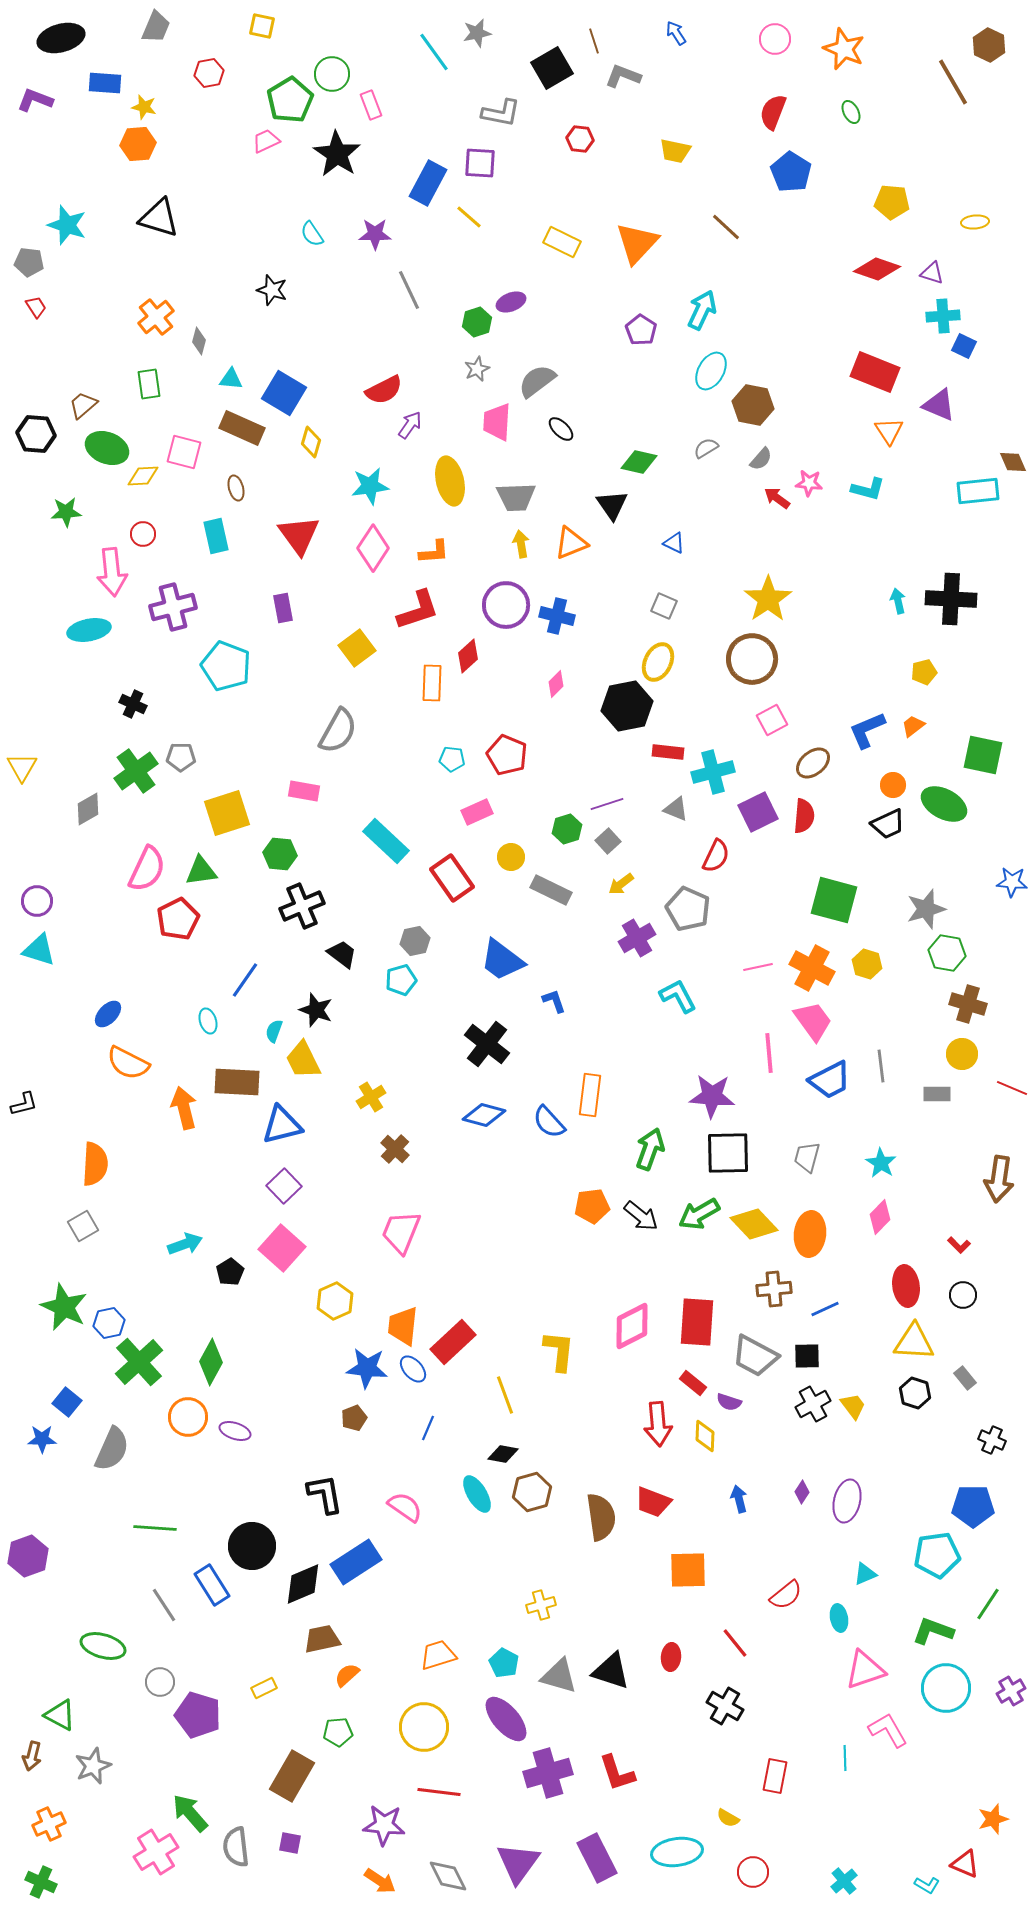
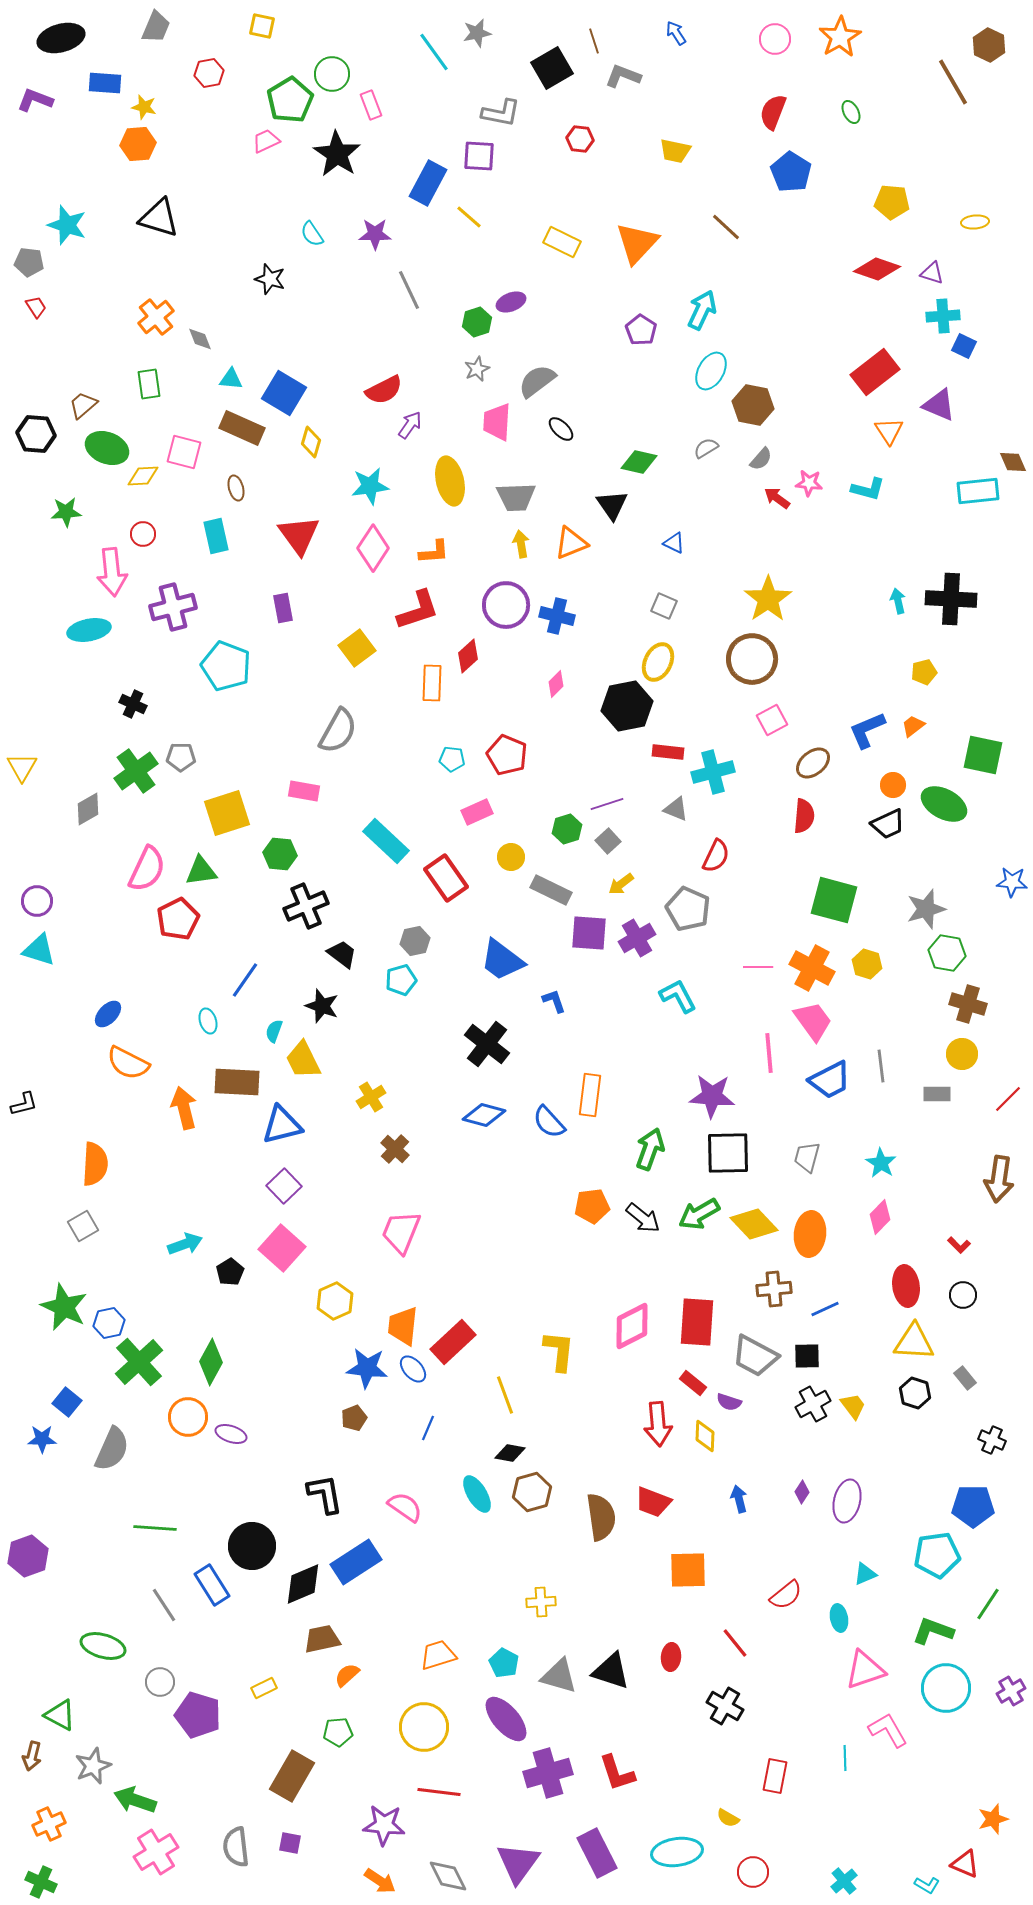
orange star at (844, 49): moved 4 px left, 12 px up; rotated 18 degrees clockwise
purple square at (480, 163): moved 1 px left, 7 px up
black star at (272, 290): moved 2 px left, 11 px up
gray diamond at (199, 341): moved 1 px right, 2 px up; rotated 36 degrees counterclockwise
red rectangle at (875, 372): rotated 60 degrees counterclockwise
purple square at (758, 812): moved 169 px left, 121 px down; rotated 30 degrees clockwise
red rectangle at (452, 878): moved 6 px left
black cross at (302, 906): moved 4 px right
pink line at (758, 967): rotated 12 degrees clockwise
black star at (316, 1010): moved 6 px right, 4 px up
red line at (1012, 1088): moved 4 px left, 11 px down; rotated 68 degrees counterclockwise
black arrow at (641, 1216): moved 2 px right, 2 px down
purple ellipse at (235, 1431): moved 4 px left, 3 px down
black diamond at (503, 1454): moved 7 px right, 1 px up
yellow cross at (541, 1605): moved 3 px up; rotated 12 degrees clockwise
green arrow at (190, 1813): moved 55 px left, 13 px up; rotated 30 degrees counterclockwise
purple rectangle at (597, 1858): moved 5 px up
